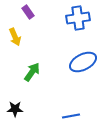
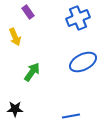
blue cross: rotated 15 degrees counterclockwise
